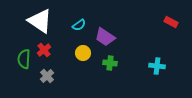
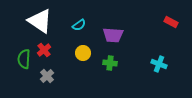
purple trapezoid: moved 8 px right, 2 px up; rotated 30 degrees counterclockwise
cyan cross: moved 2 px right, 2 px up; rotated 14 degrees clockwise
